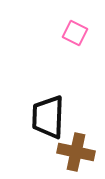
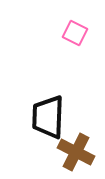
brown cross: rotated 15 degrees clockwise
